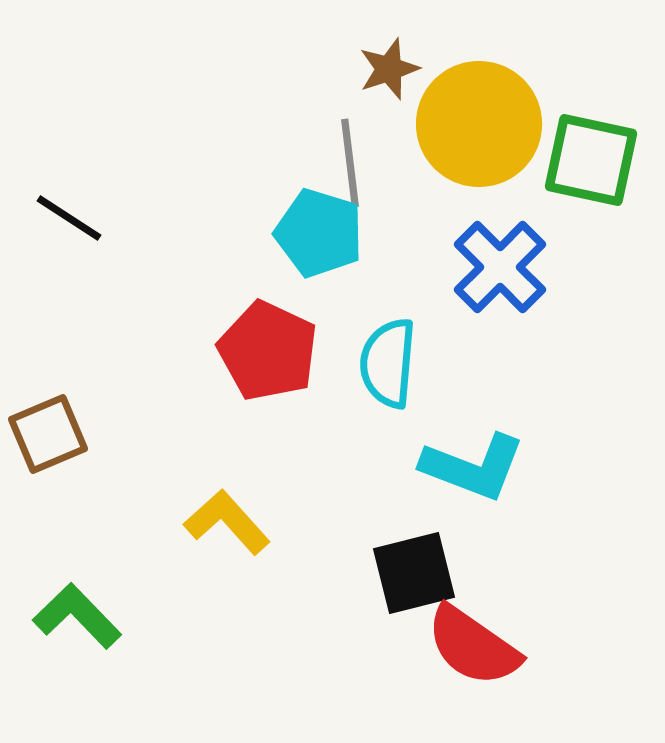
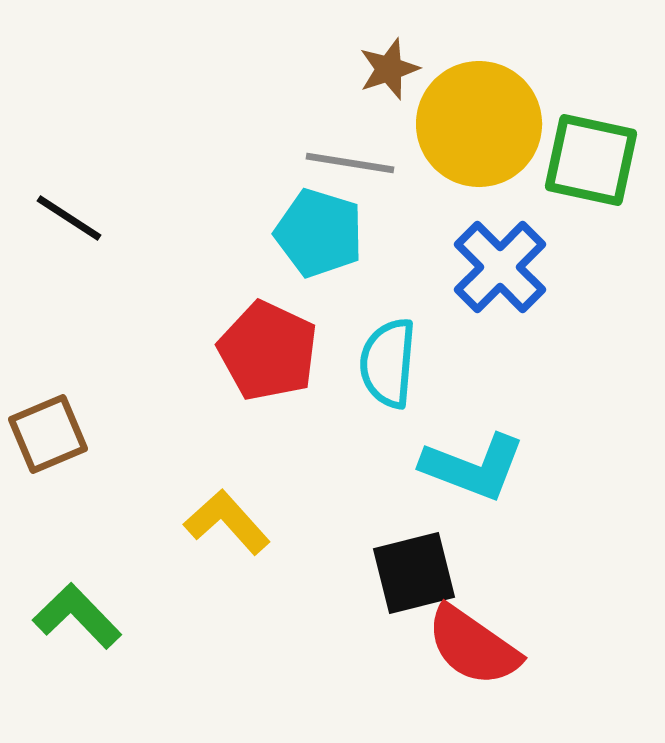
gray line: rotated 74 degrees counterclockwise
